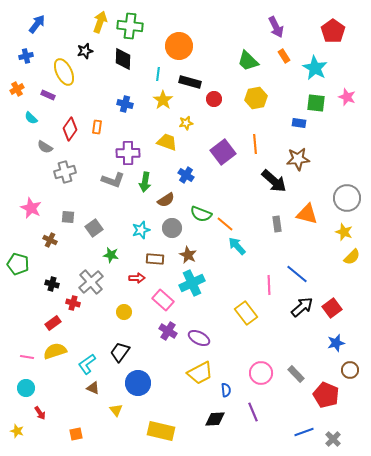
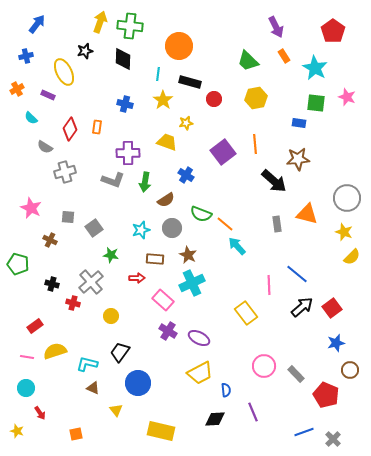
yellow circle at (124, 312): moved 13 px left, 4 px down
red rectangle at (53, 323): moved 18 px left, 3 px down
cyan L-shape at (87, 364): rotated 50 degrees clockwise
pink circle at (261, 373): moved 3 px right, 7 px up
